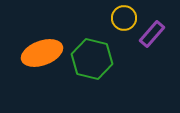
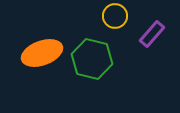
yellow circle: moved 9 px left, 2 px up
